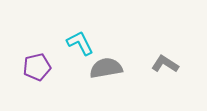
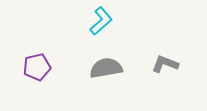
cyan L-shape: moved 21 px right, 22 px up; rotated 76 degrees clockwise
gray L-shape: rotated 12 degrees counterclockwise
